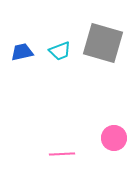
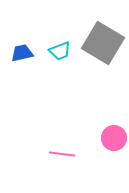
gray square: rotated 15 degrees clockwise
blue trapezoid: moved 1 px down
pink line: rotated 10 degrees clockwise
